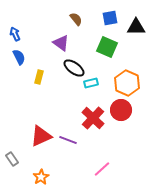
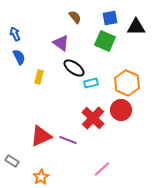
brown semicircle: moved 1 px left, 2 px up
green square: moved 2 px left, 6 px up
gray rectangle: moved 2 px down; rotated 24 degrees counterclockwise
